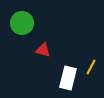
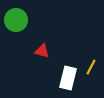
green circle: moved 6 px left, 3 px up
red triangle: moved 1 px left, 1 px down
